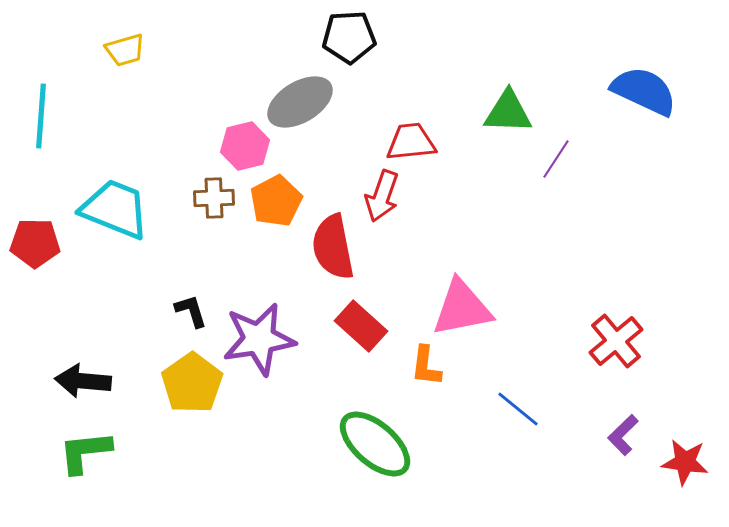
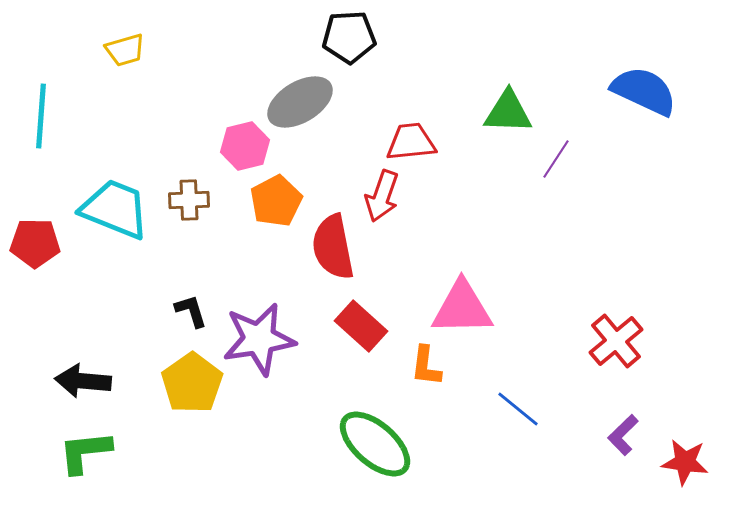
brown cross: moved 25 px left, 2 px down
pink triangle: rotated 10 degrees clockwise
